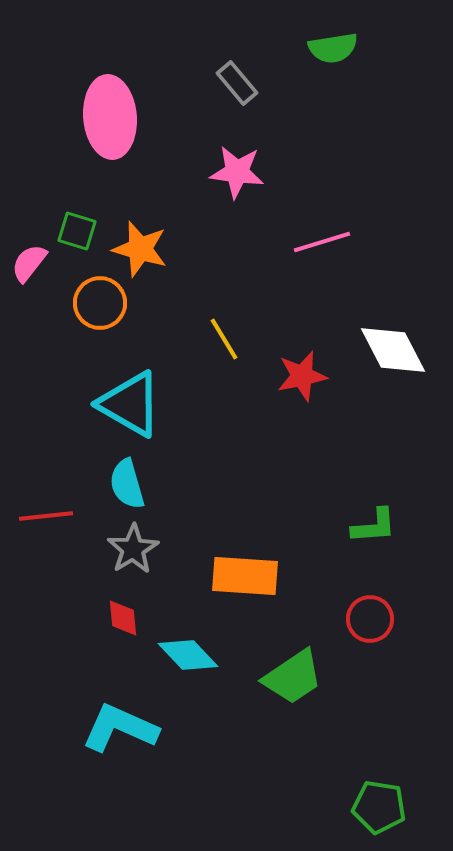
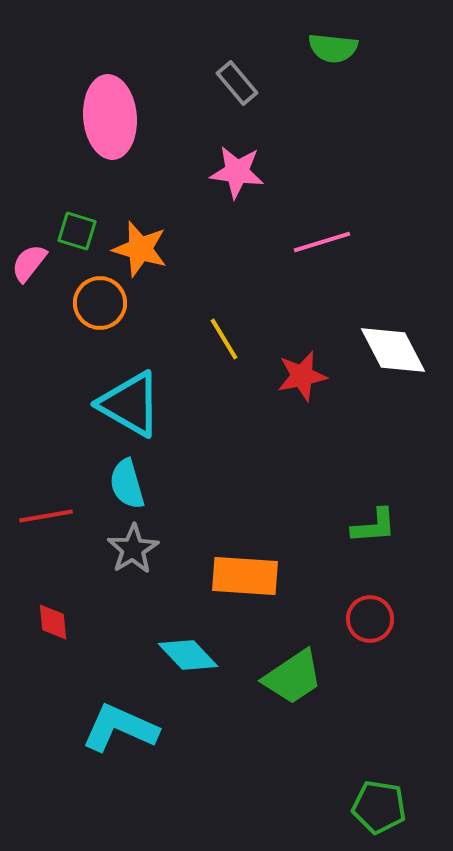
green semicircle: rotated 15 degrees clockwise
red line: rotated 4 degrees counterclockwise
red diamond: moved 70 px left, 4 px down
